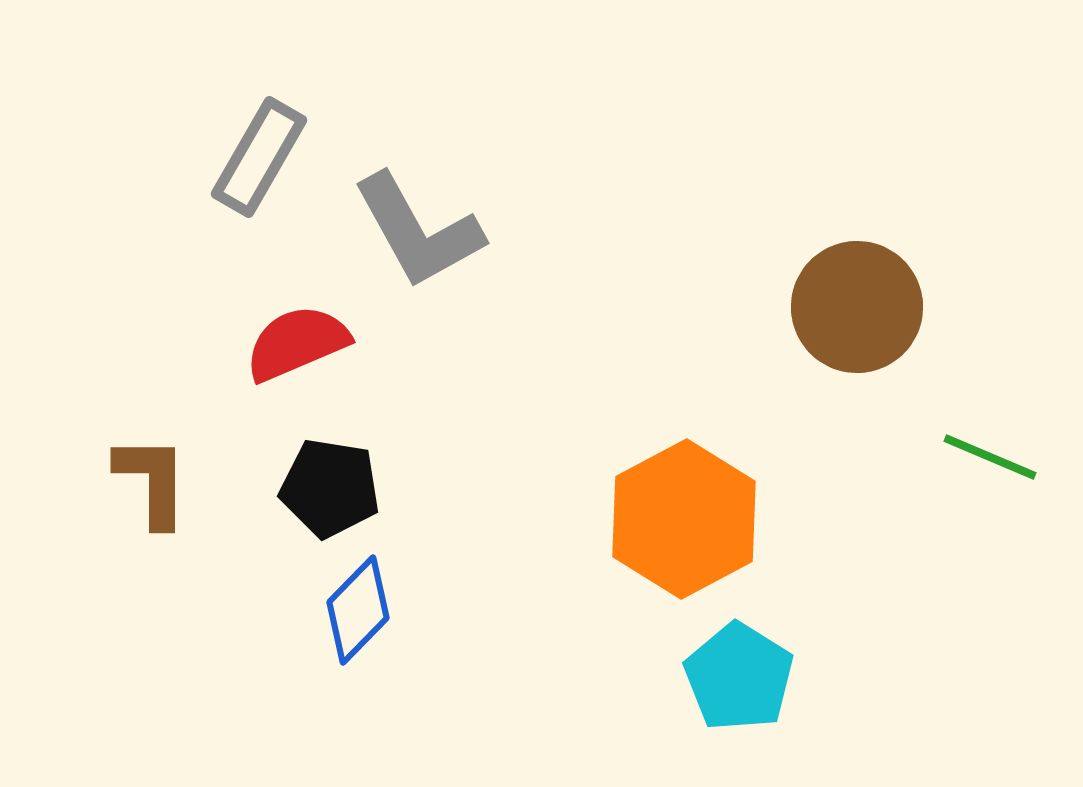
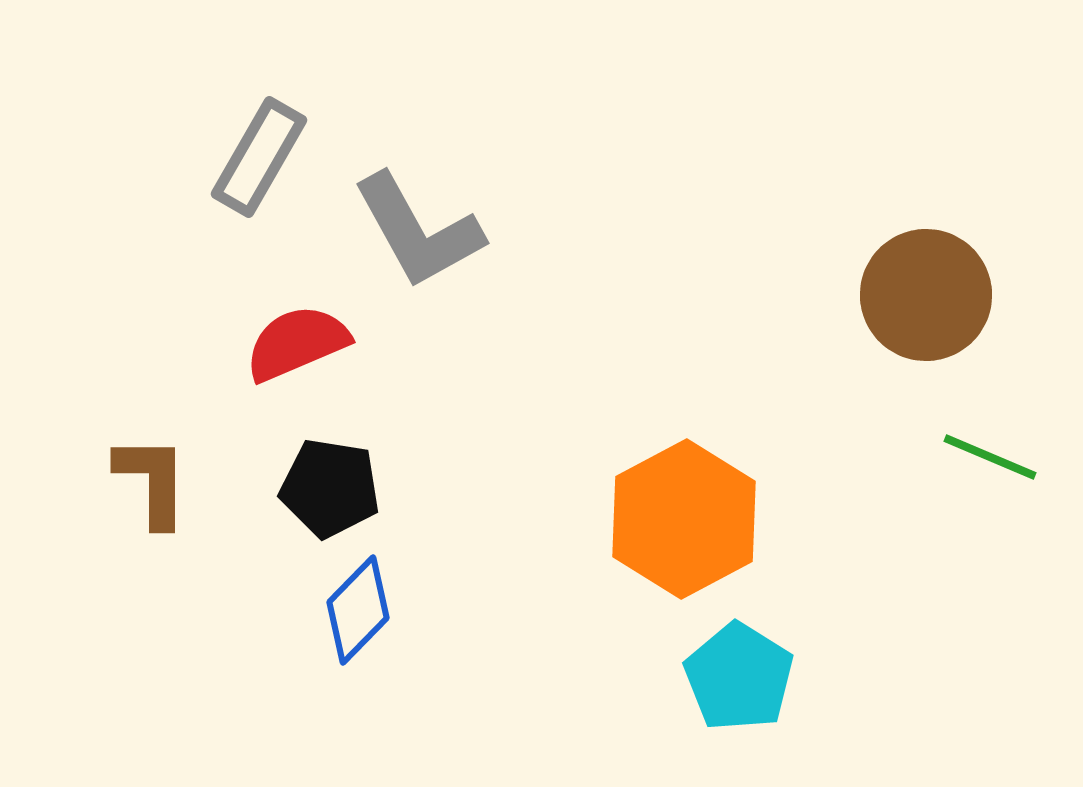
brown circle: moved 69 px right, 12 px up
